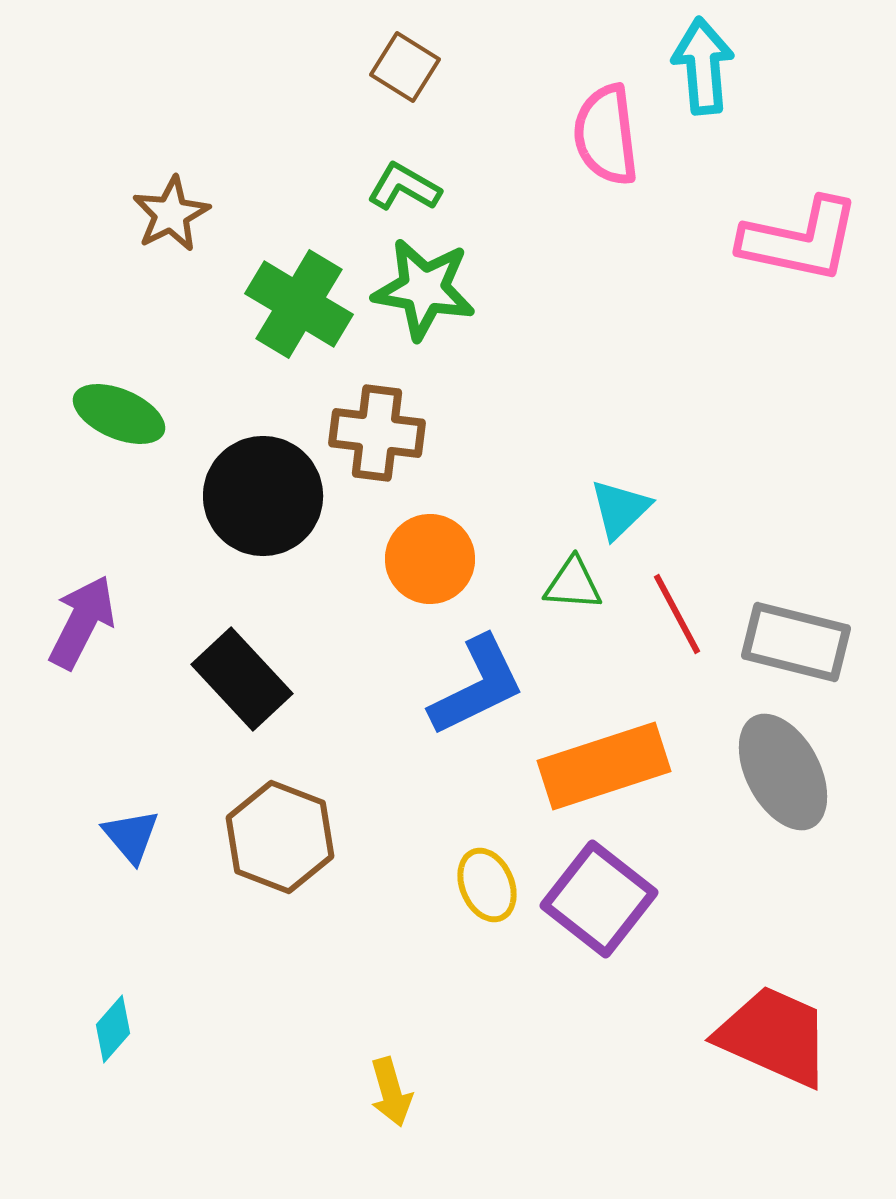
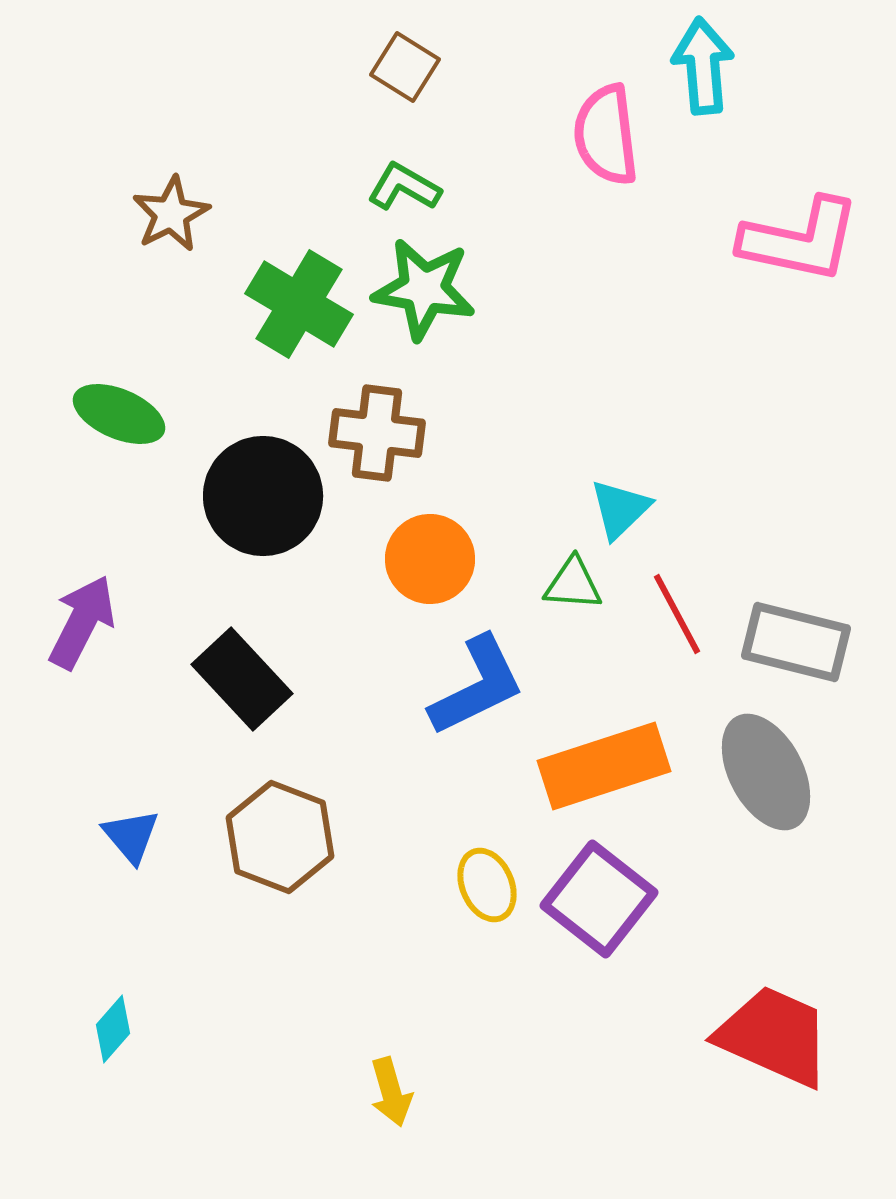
gray ellipse: moved 17 px left
